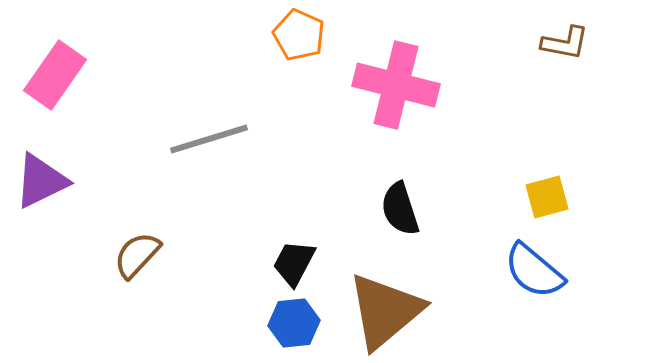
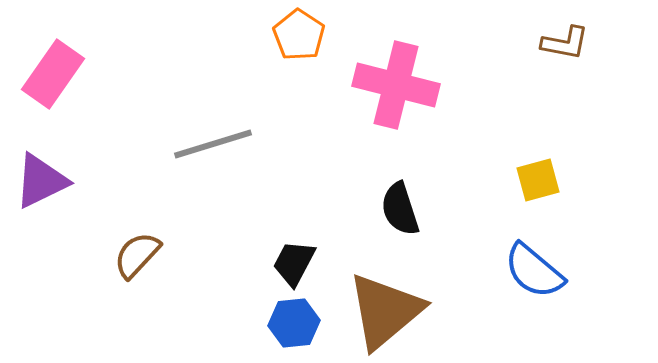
orange pentagon: rotated 9 degrees clockwise
pink rectangle: moved 2 px left, 1 px up
gray line: moved 4 px right, 5 px down
yellow square: moved 9 px left, 17 px up
